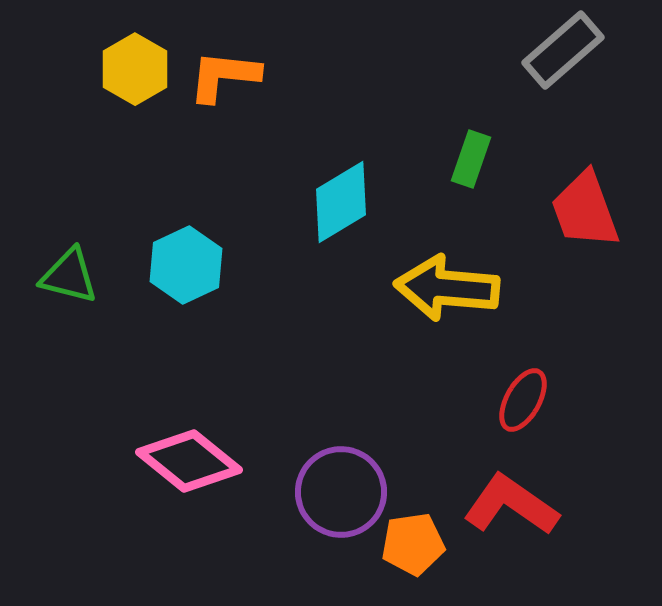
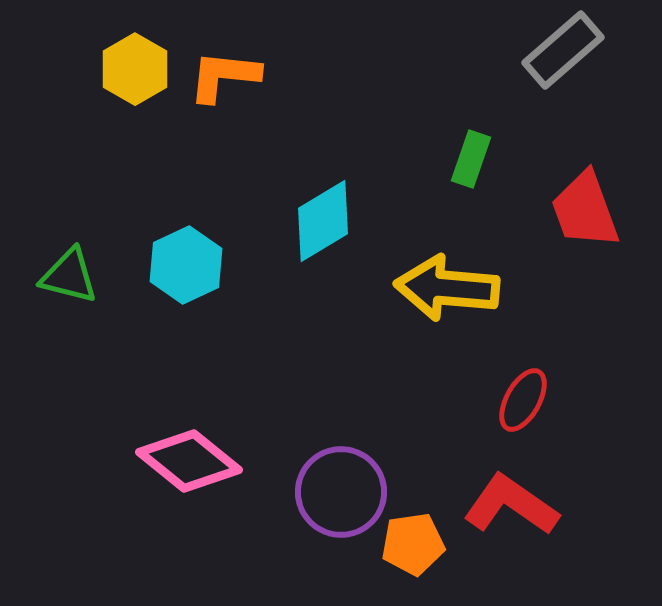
cyan diamond: moved 18 px left, 19 px down
